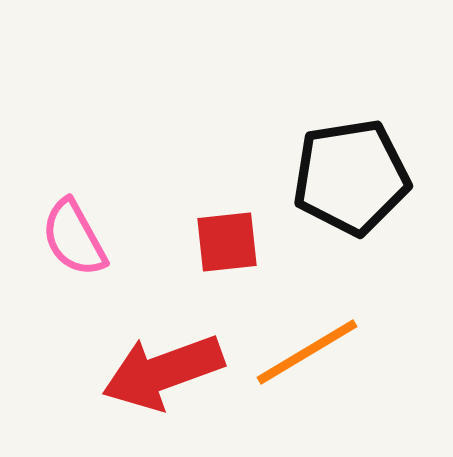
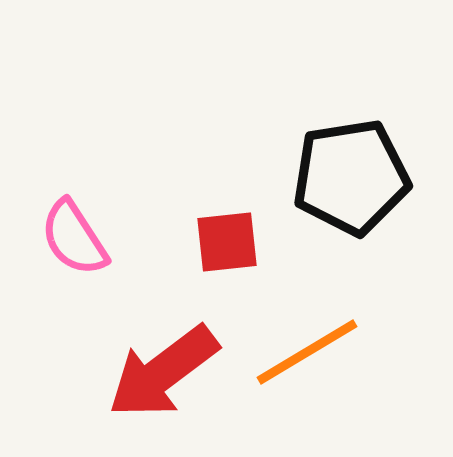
pink semicircle: rotated 4 degrees counterclockwise
red arrow: rotated 17 degrees counterclockwise
